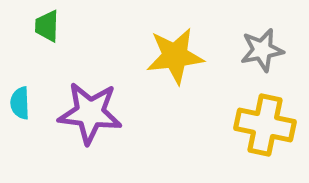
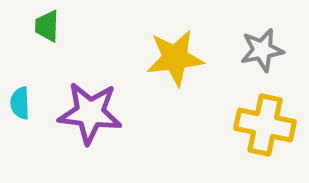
yellow star: moved 2 px down
